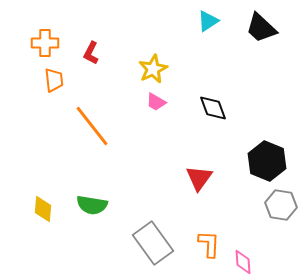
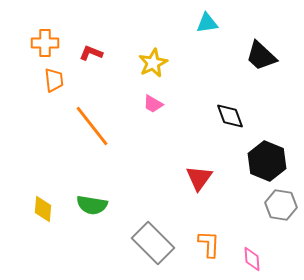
cyan triangle: moved 1 px left, 2 px down; rotated 25 degrees clockwise
black trapezoid: moved 28 px down
red L-shape: rotated 85 degrees clockwise
yellow star: moved 6 px up
pink trapezoid: moved 3 px left, 2 px down
black diamond: moved 17 px right, 8 px down
gray rectangle: rotated 9 degrees counterclockwise
pink diamond: moved 9 px right, 3 px up
